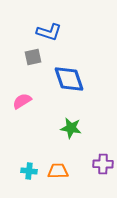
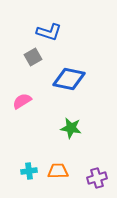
gray square: rotated 18 degrees counterclockwise
blue diamond: rotated 60 degrees counterclockwise
purple cross: moved 6 px left, 14 px down; rotated 18 degrees counterclockwise
cyan cross: rotated 14 degrees counterclockwise
